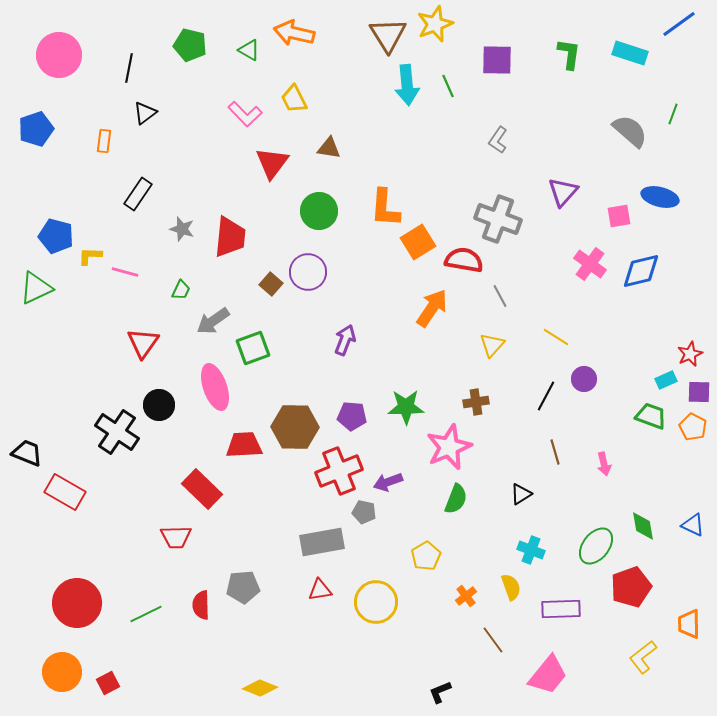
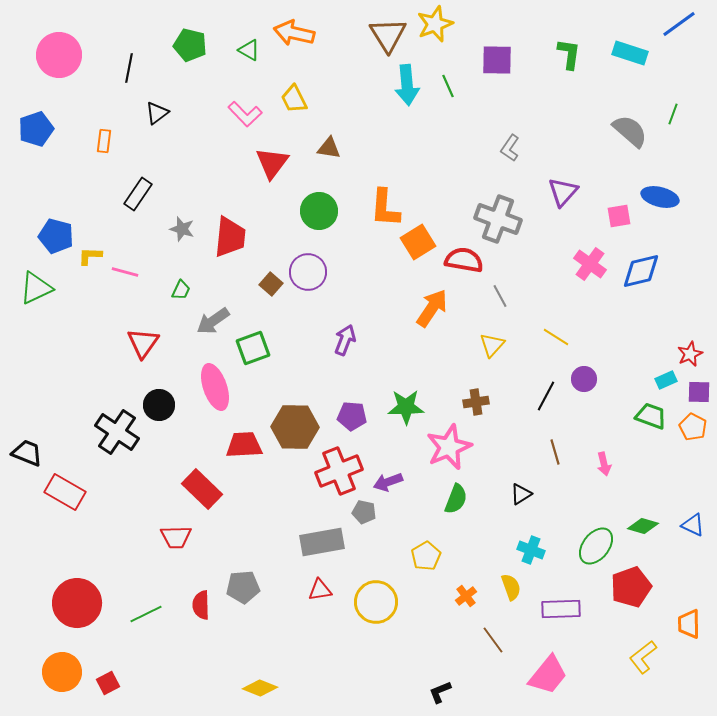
black triangle at (145, 113): moved 12 px right
gray L-shape at (498, 140): moved 12 px right, 8 px down
green diamond at (643, 526): rotated 64 degrees counterclockwise
